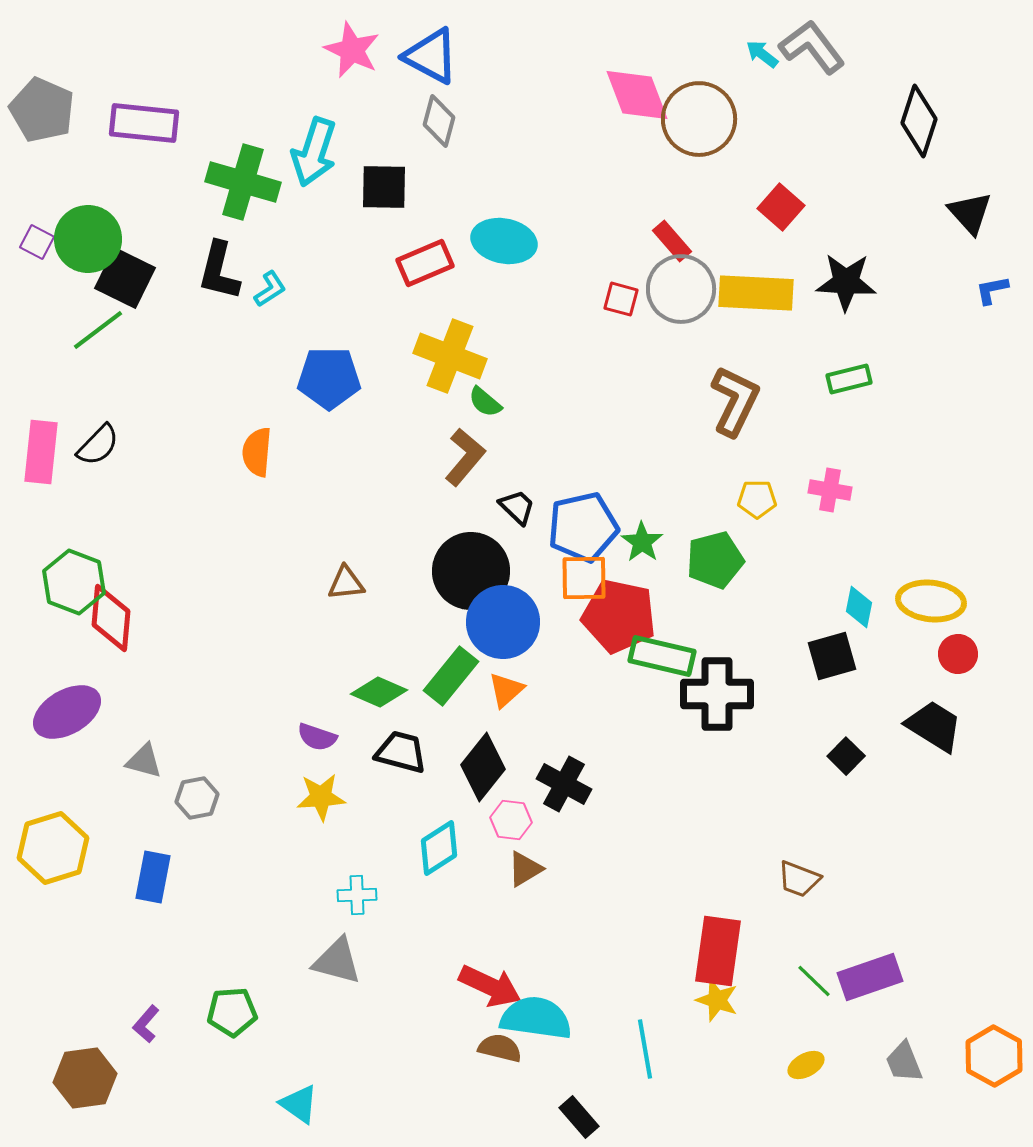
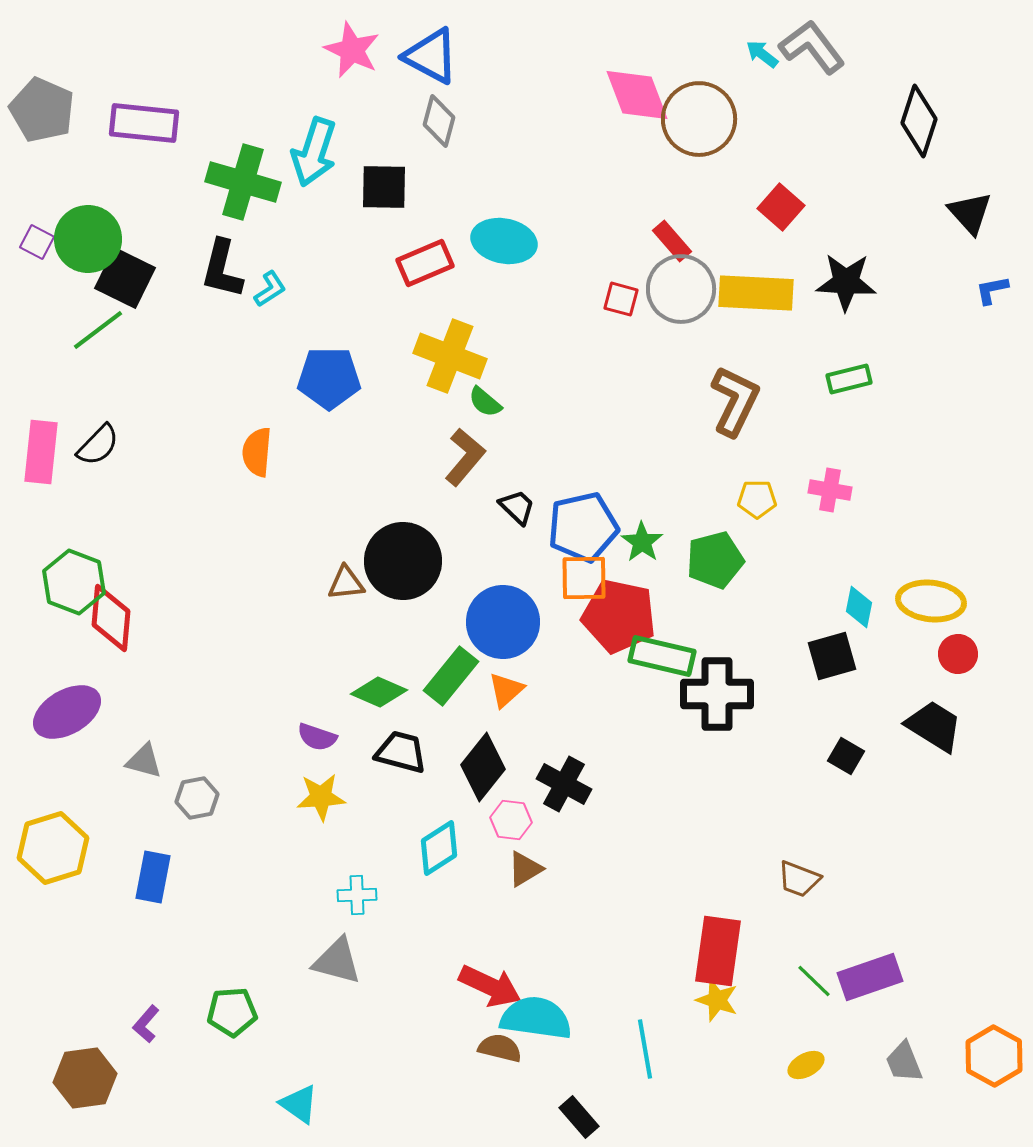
black L-shape at (219, 271): moved 3 px right, 2 px up
black circle at (471, 571): moved 68 px left, 10 px up
black square at (846, 756): rotated 15 degrees counterclockwise
